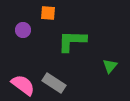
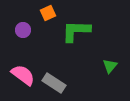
orange square: rotated 28 degrees counterclockwise
green L-shape: moved 4 px right, 10 px up
pink semicircle: moved 10 px up
